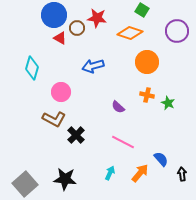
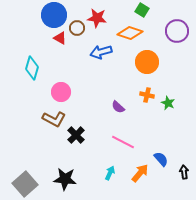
blue arrow: moved 8 px right, 14 px up
black arrow: moved 2 px right, 2 px up
